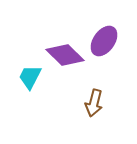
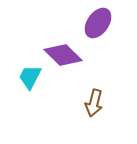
purple ellipse: moved 6 px left, 18 px up
purple diamond: moved 2 px left
